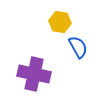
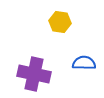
blue semicircle: moved 6 px right, 16 px down; rotated 60 degrees counterclockwise
